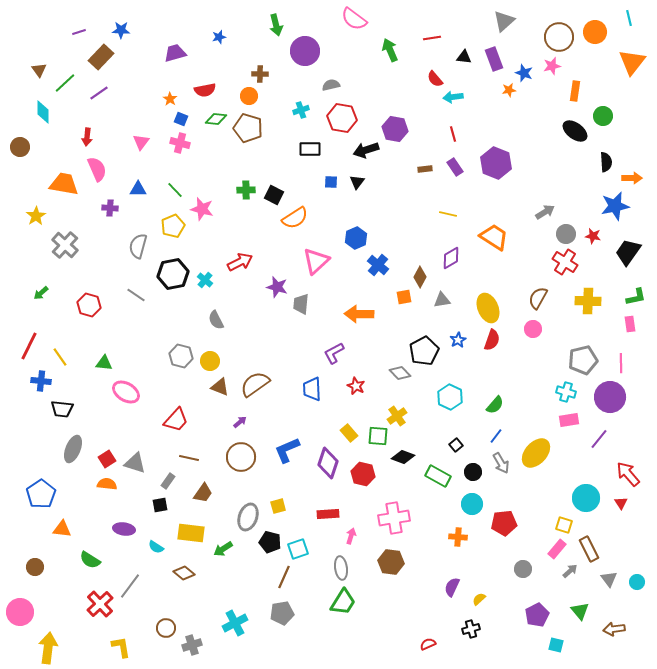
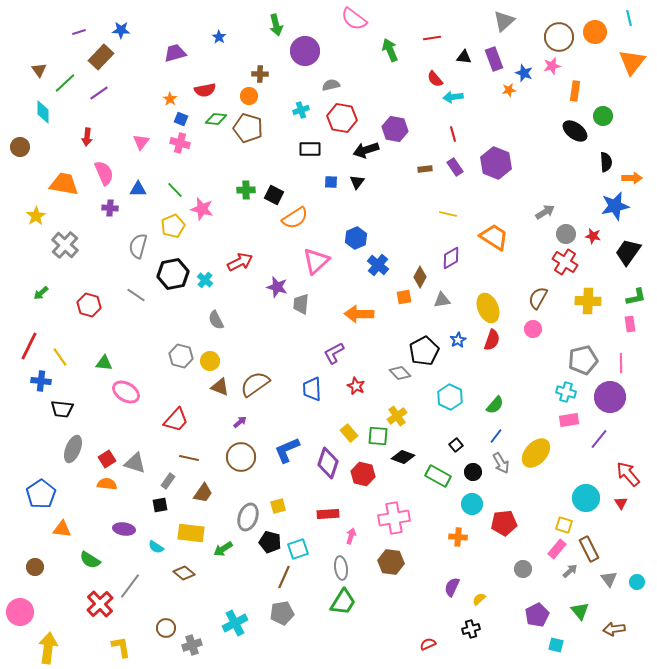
blue star at (219, 37): rotated 24 degrees counterclockwise
pink semicircle at (97, 169): moved 7 px right, 4 px down
